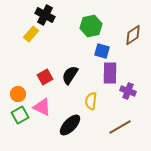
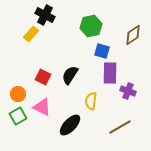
red square: moved 2 px left; rotated 35 degrees counterclockwise
green square: moved 2 px left, 1 px down
